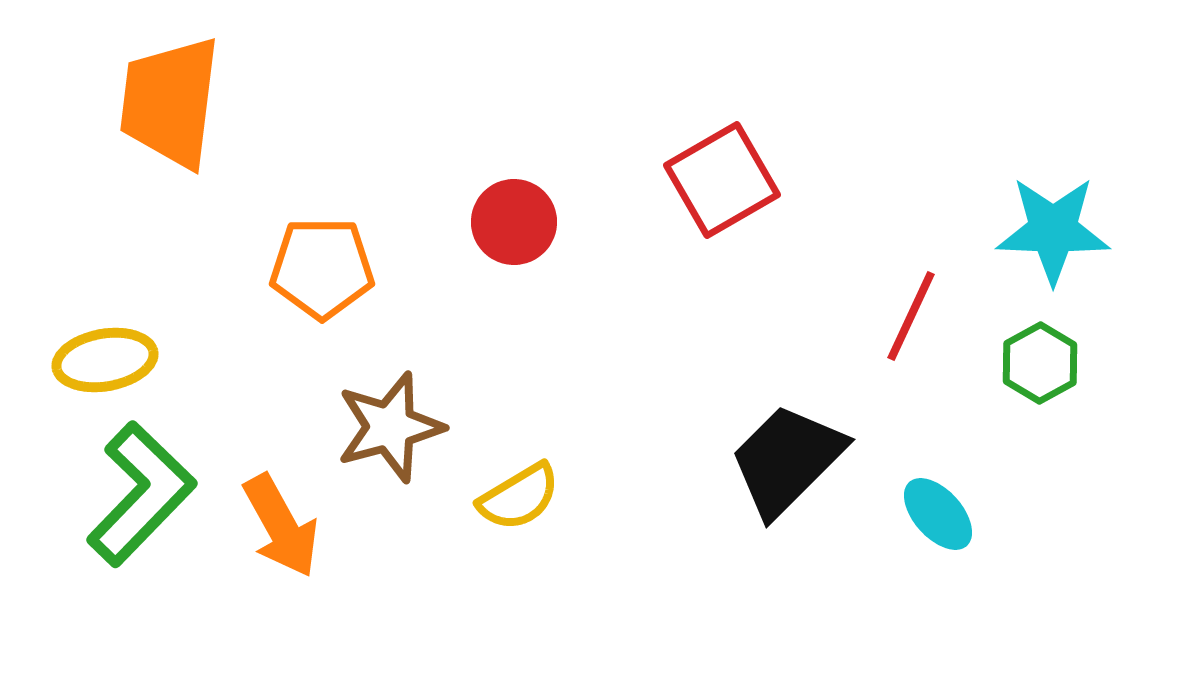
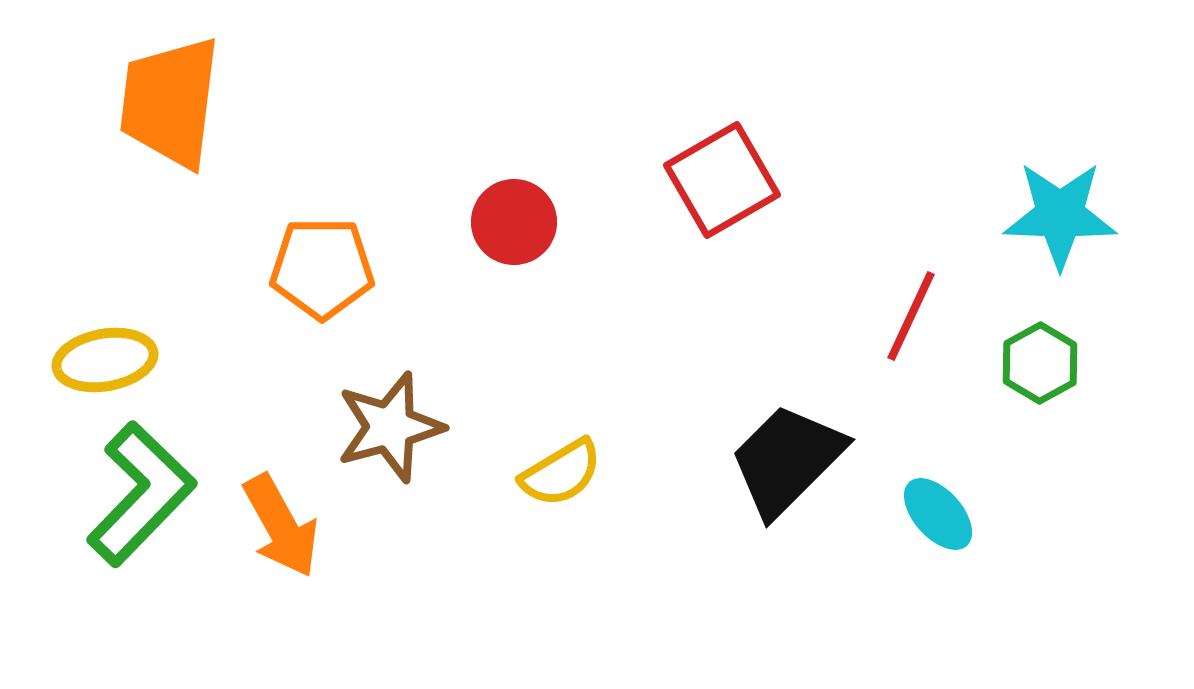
cyan star: moved 7 px right, 15 px up
yellow semicircle: moved 42 px right, 24 px up
